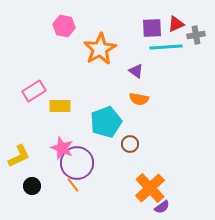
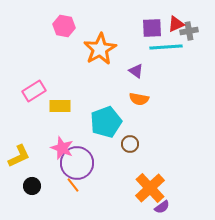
gray cross: moved 7 px left, 4 px up
